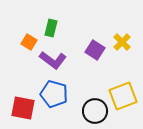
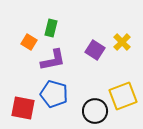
purple L-shape: rotated 48 degrees counterclockwise
